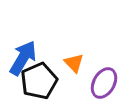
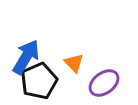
blue arrow: moved 3 px right, 1 px up
purple ellipse: rotated 24 degrees clockwise
